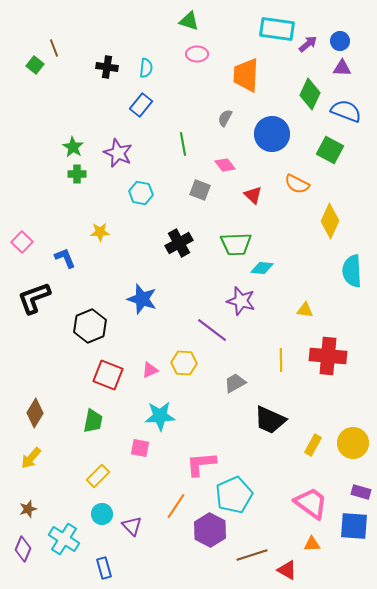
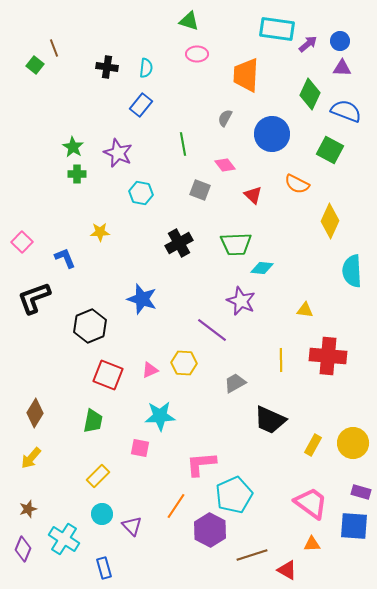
purple star at (241, 301): rotated 8 degrees clockwise
